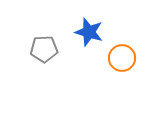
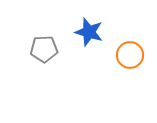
orange circle: moved 8 px right, 3 px up
